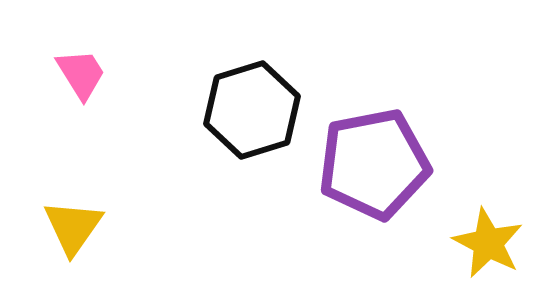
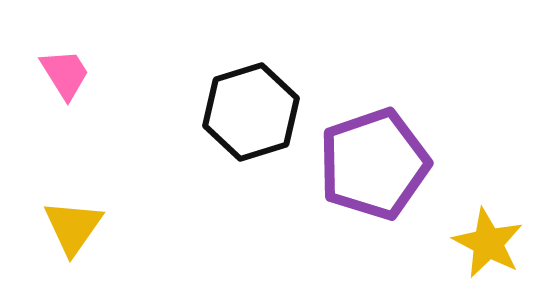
pink trapezoid: moved 16 px left
black hexagon: moved 1 px left, 2 px down
purple pentagon: rotated 8 degrees counterclockwise
